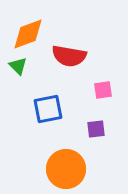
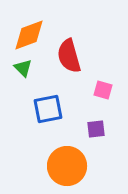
orange diamond: moved 1 px right, 1 px down
red semicircle: rotated 64 degrees clockwise
green triangle: moved 5 px right, 2 px down
pink square: rotated 24 degrees clockwise
orange circle: moved 1 px right, 3 px up
